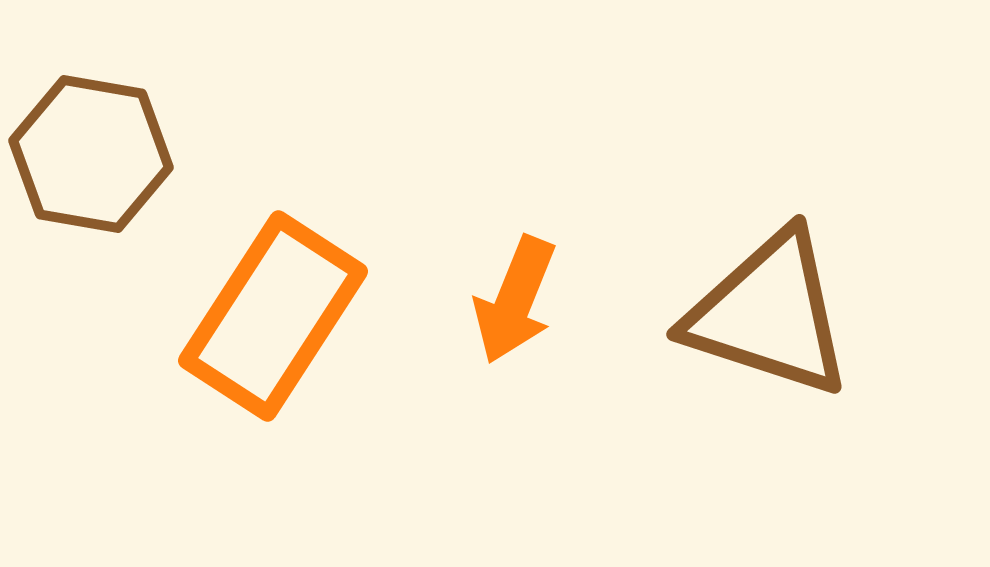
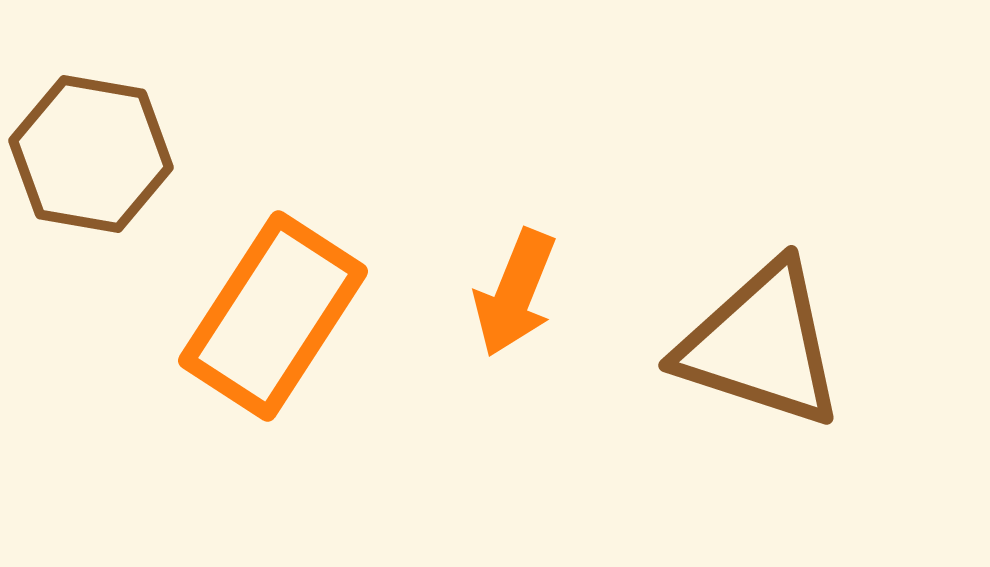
orange arrow: moved 7 px up
brown triangle: moved 8 px left, 31 px down
